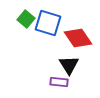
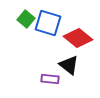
red diamond: rotated 16 degrees counterclockwise
black triangle: rotated 20 degrees counterclockwise
purple rectangle: moved 9 px left, 3 px up
